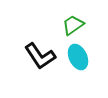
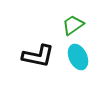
black L-shape: moved 2 px left; rotated 44 degrees counterclockwise
